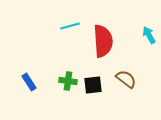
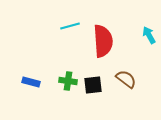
blue rectangle: moved 2 px right; rotated 42 degrees counterclockwise
